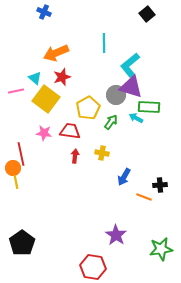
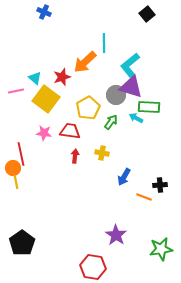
orange arrow: moved 29 px right, 9 px down; rotated 20 degrees counterclockwise
